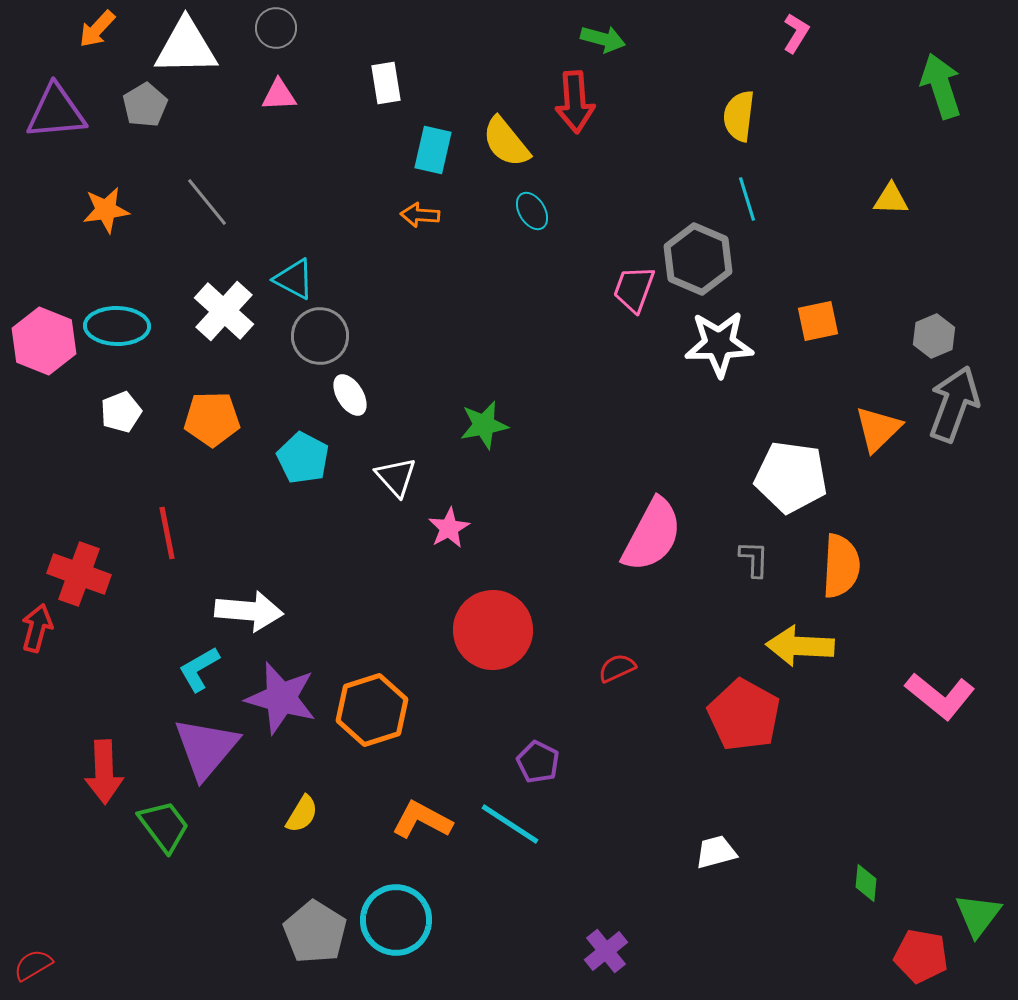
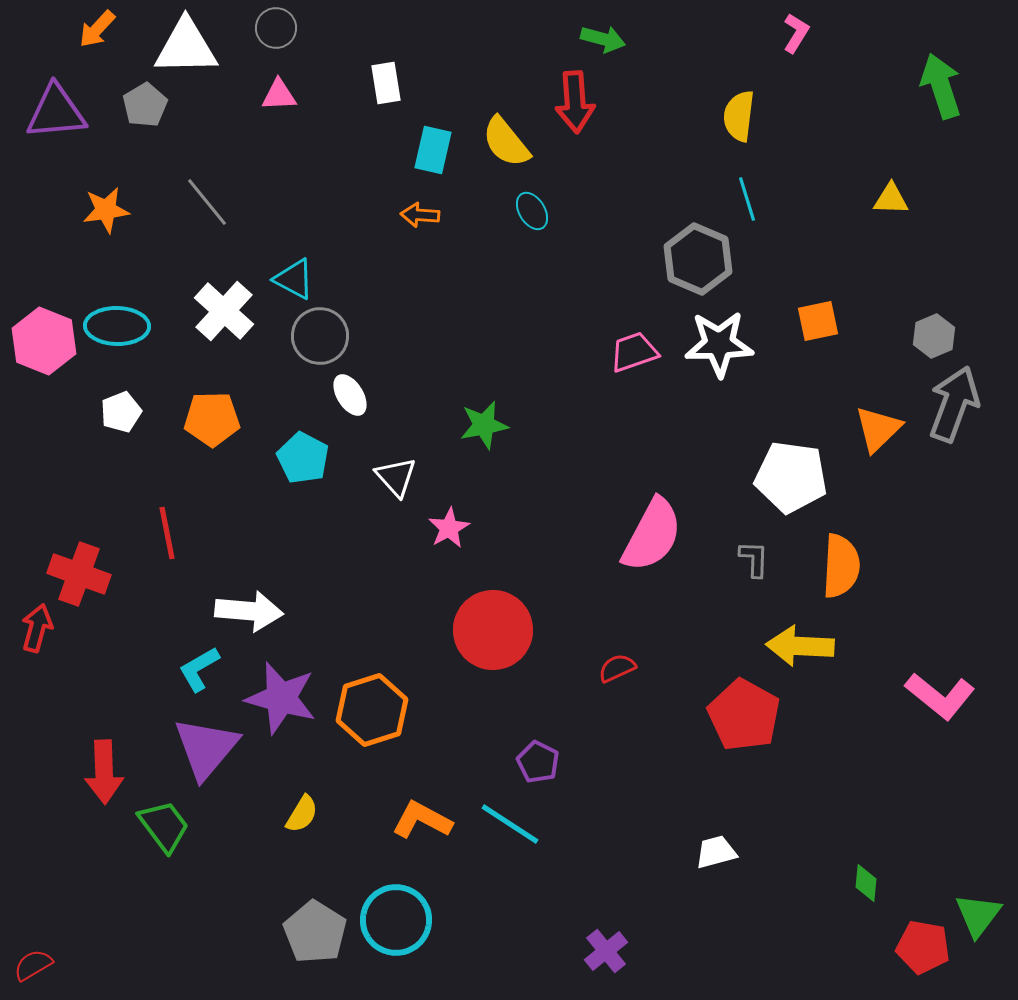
pink trapezoid at (634, 289): moved 63 px down; rotated 51 degrees clockwise
red pentagon at (921, 956): moved 2 px right, 9 px up
